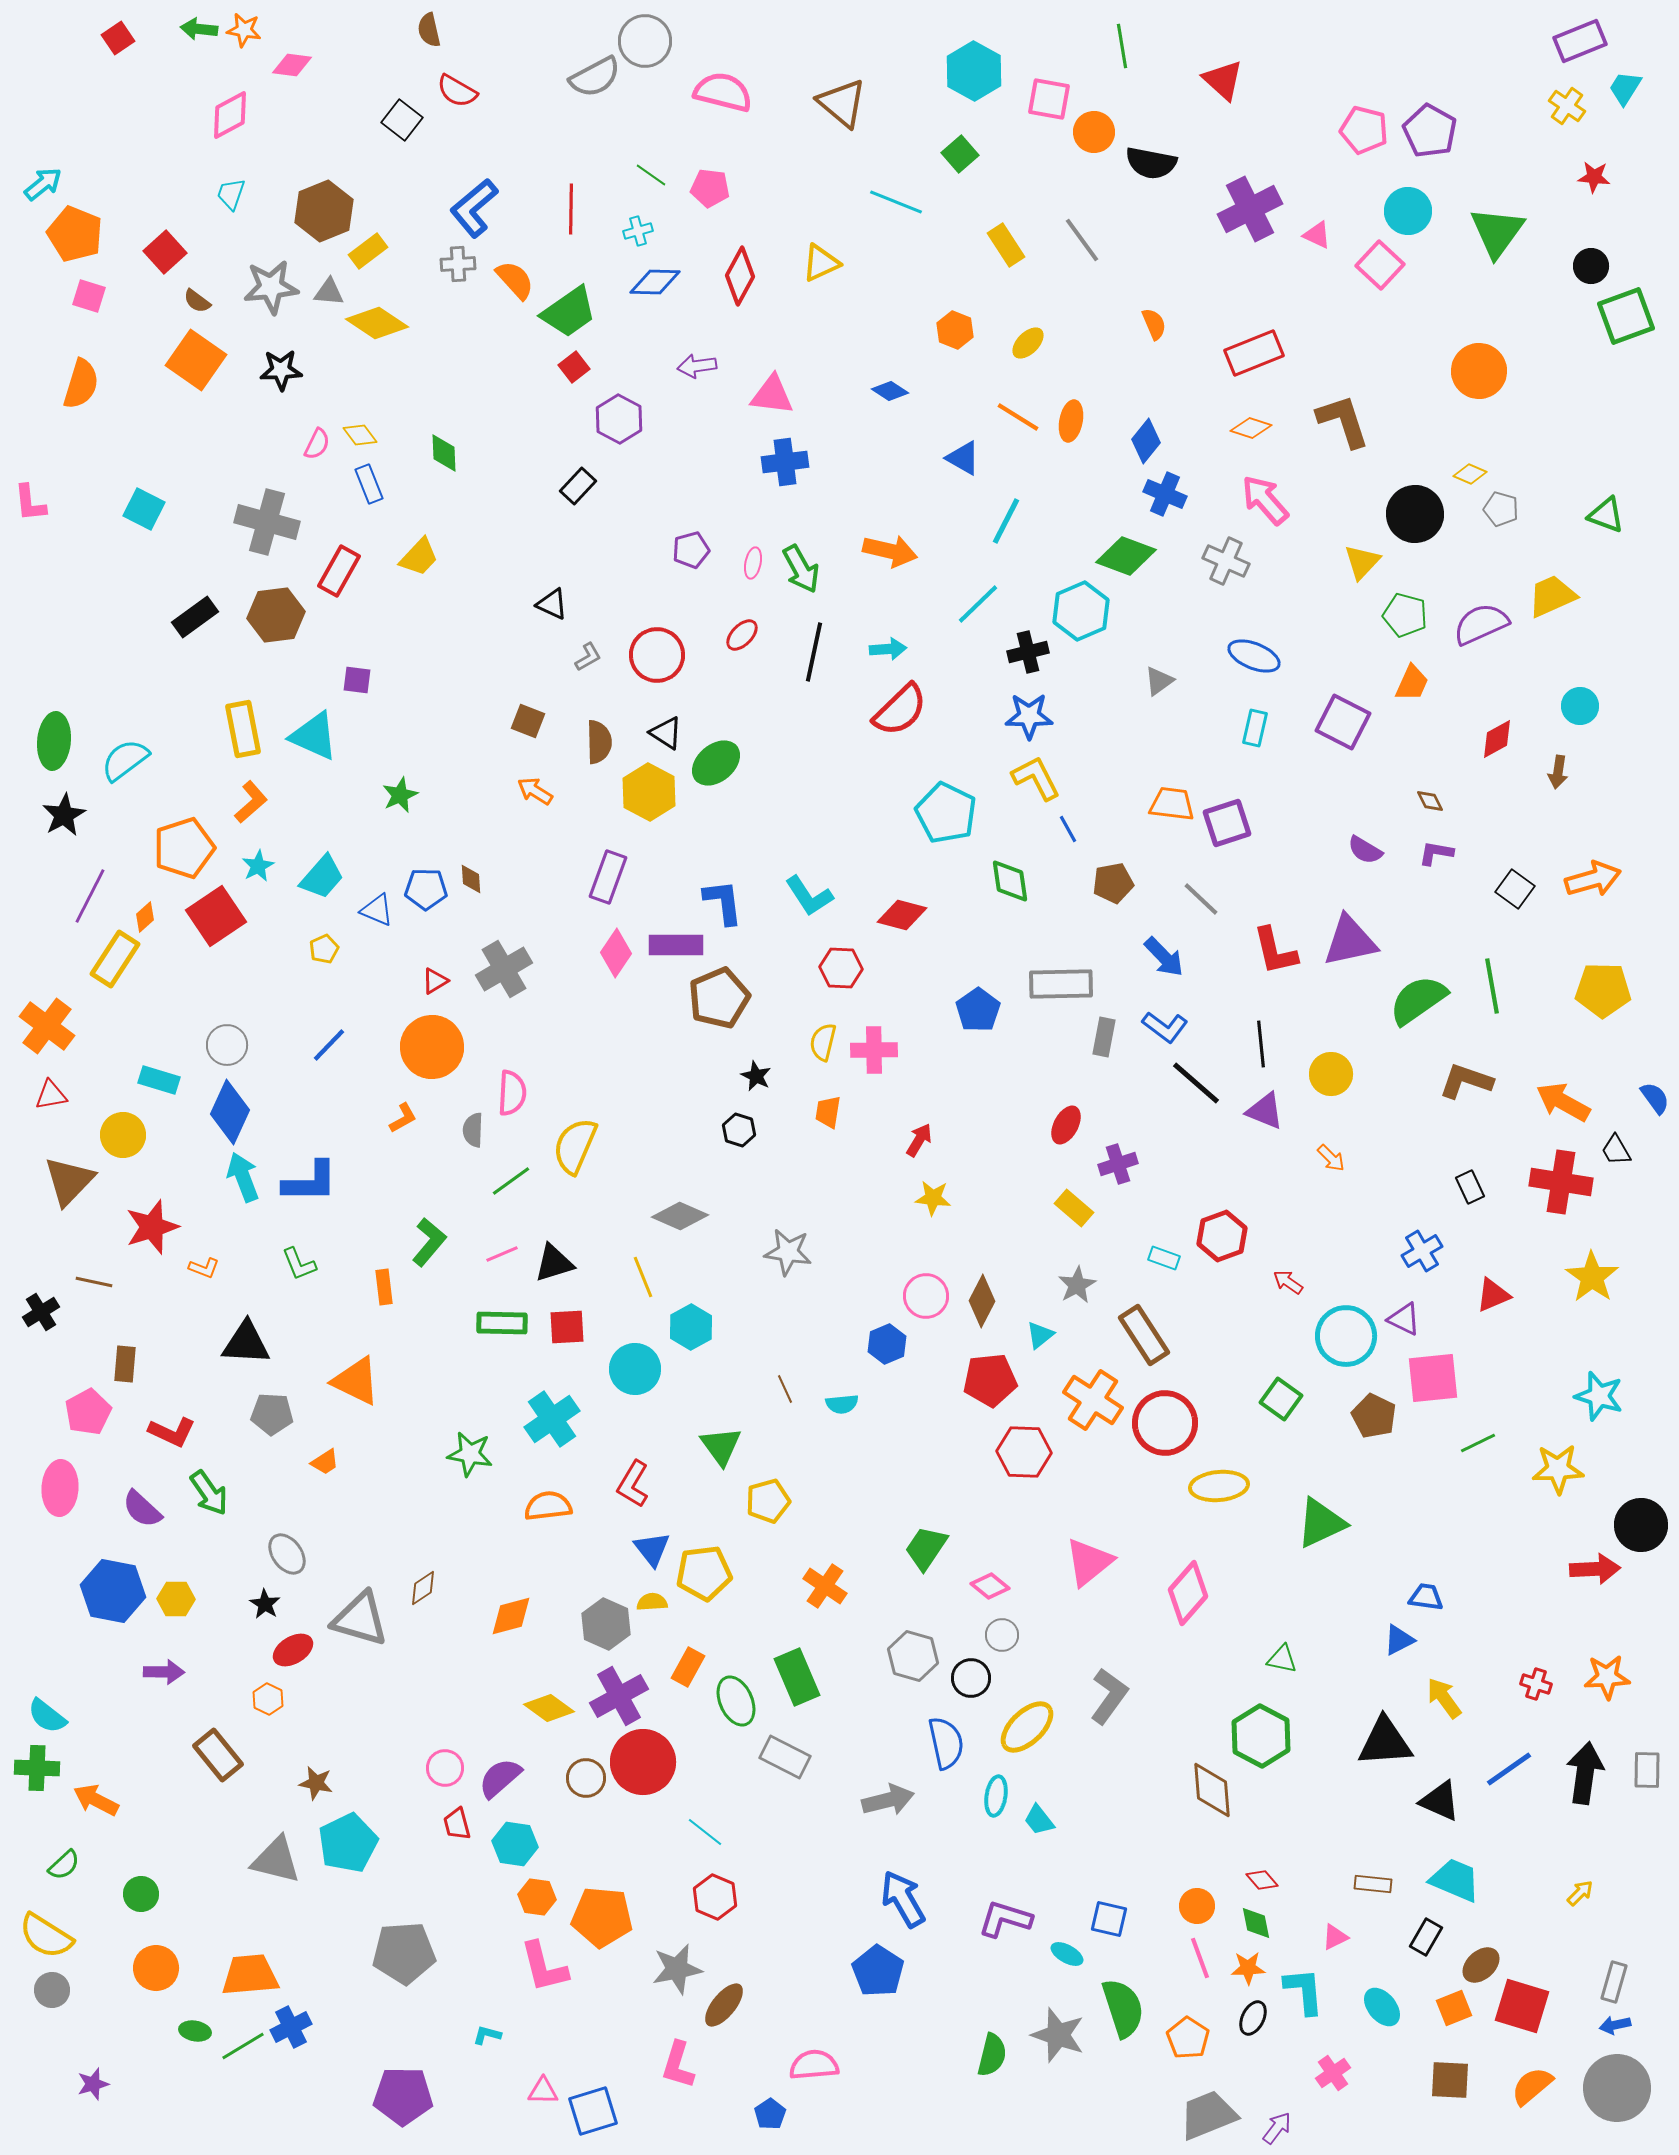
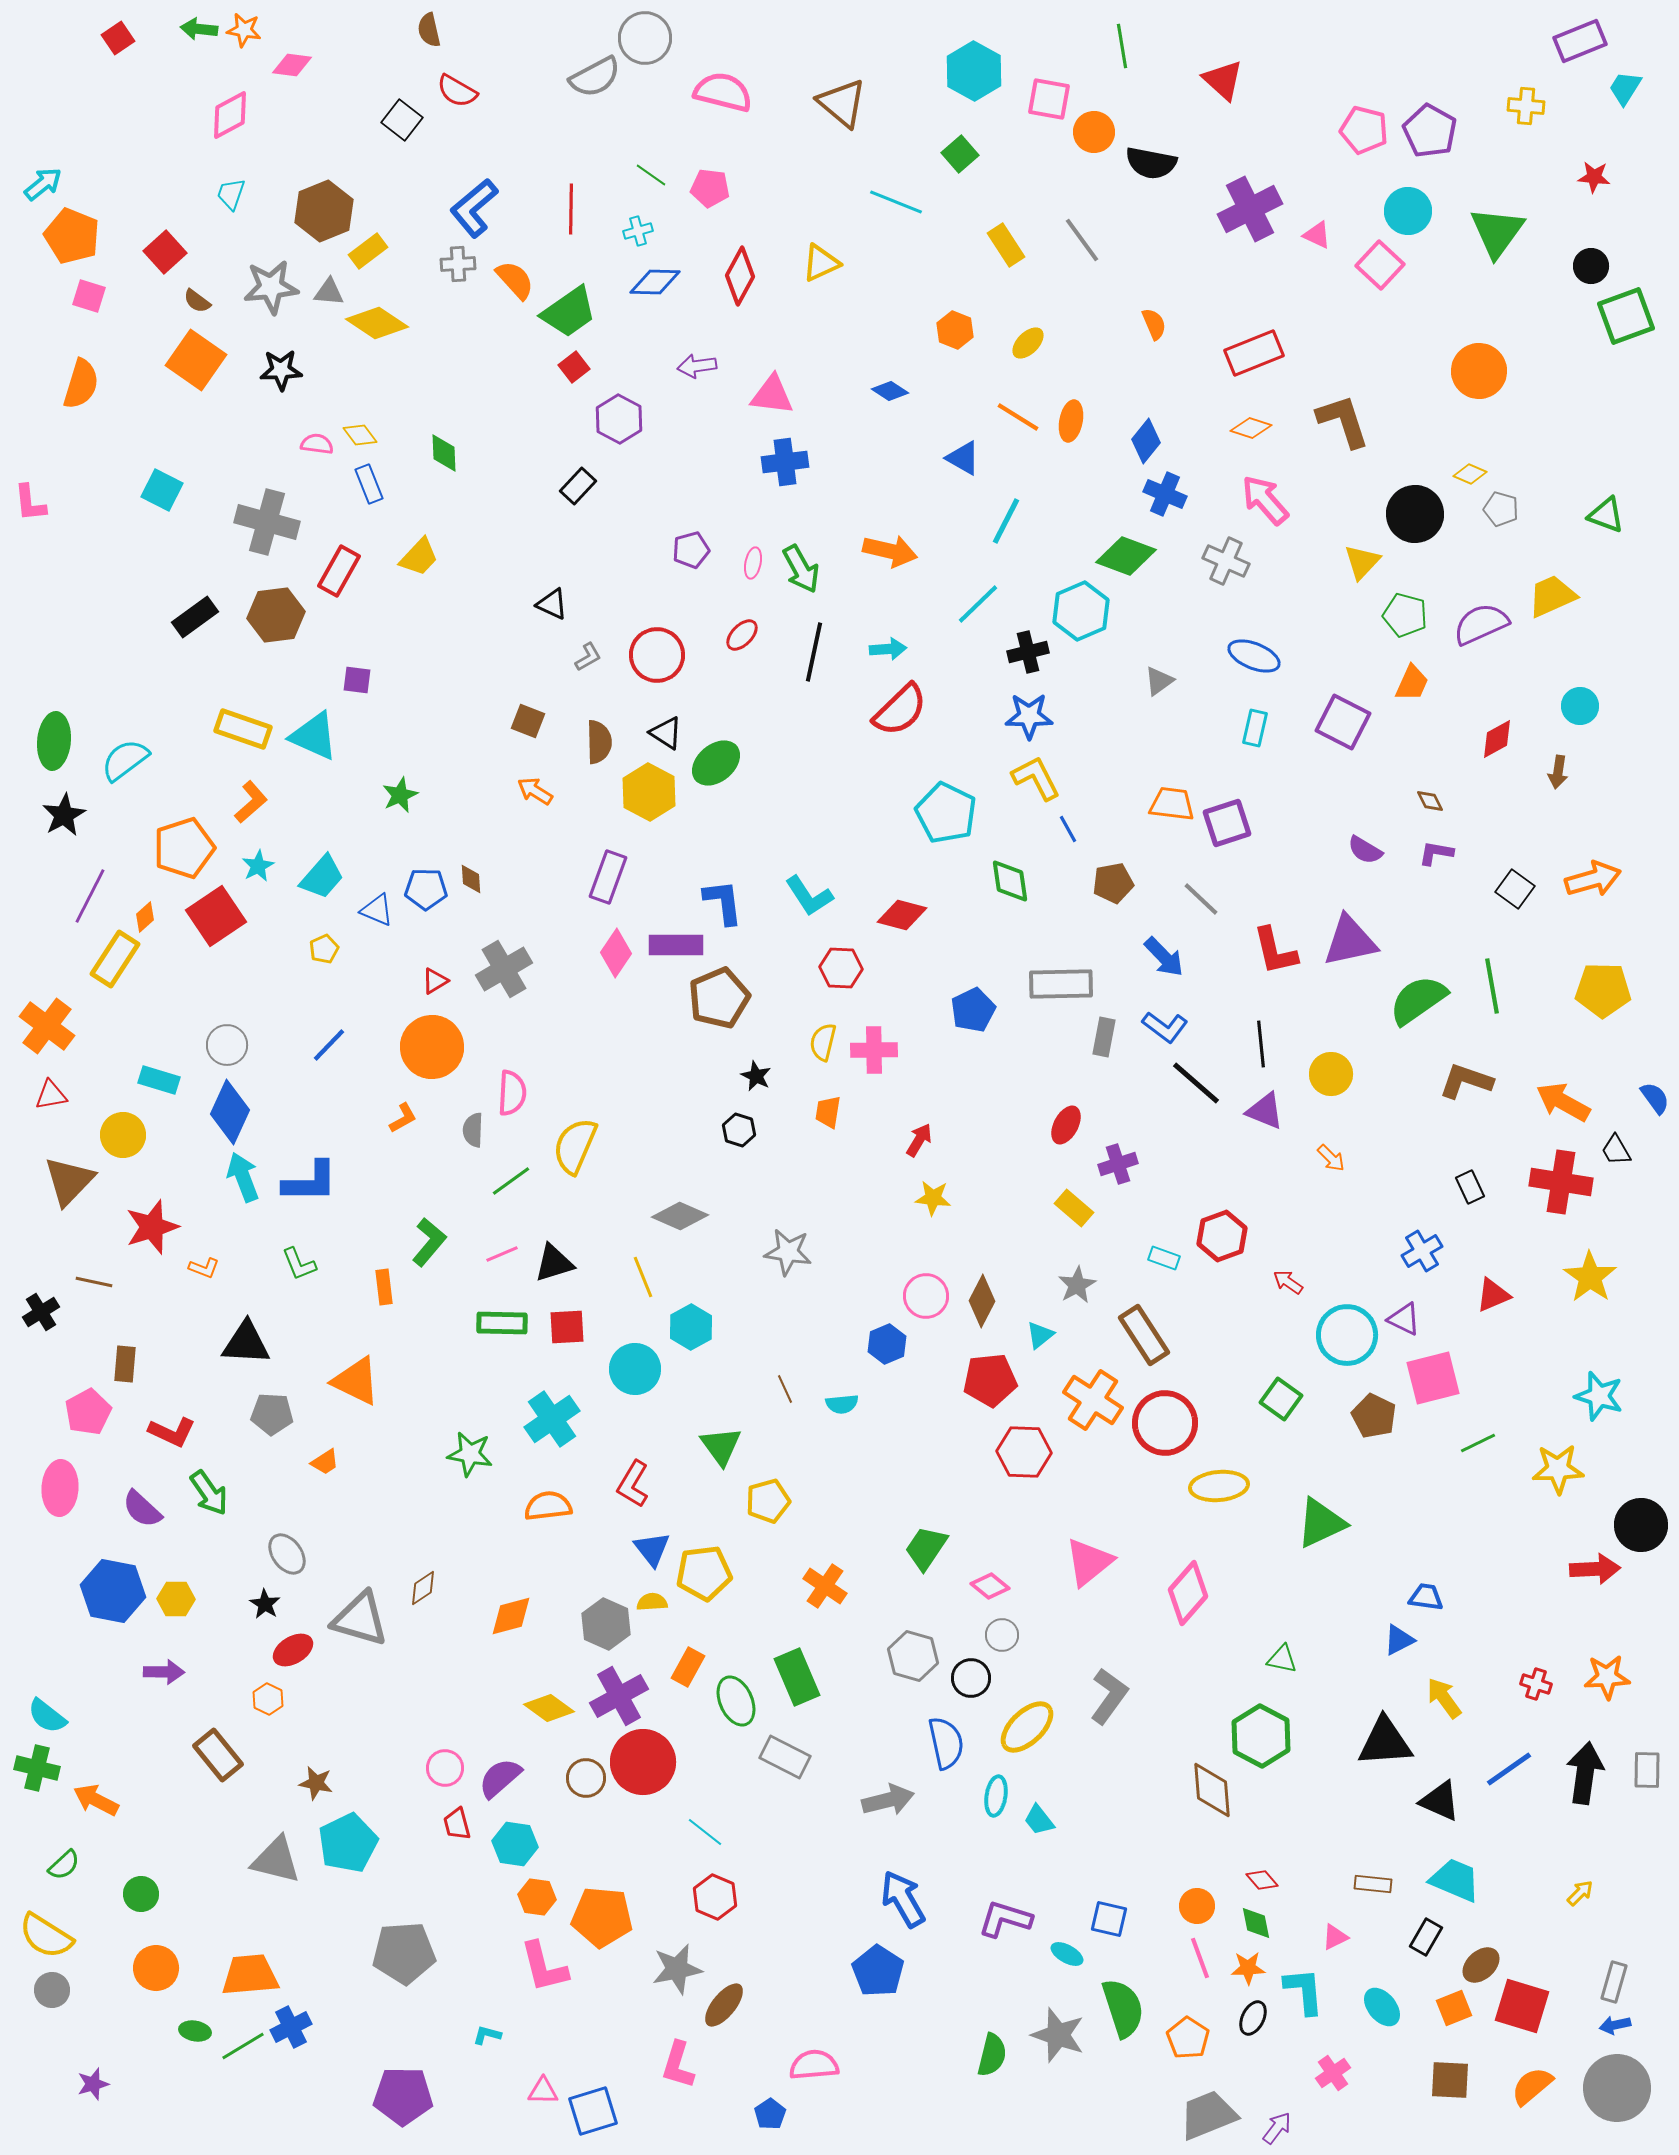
gray circle at (645, 41): moved 3 px up
yellow cross at (1567, 106): moved 41 px left; rotated 30 degrees counterclockwise
orange pentagon at (75, 234): moved 3 px left, 2 px down
pink semicircle at (317, 444): rotated 108 degrees counterclockwise
cyan square at (144, 509): moved 18 px right, 19 px up
yellow rectangle at (243, 729): rotated 60 degrees counterclockwise
blue pentagon at (978, 1010): moved 5 px left; rotated 9 degrees clockwise
yellow star at (1592, 1277): moved 2 px left
cyan circle at (1346, 1336): moved 1 px right, 1 px up
pink square at (1433, 1378): rotated 8 degrees counterclockwise
green cross at (37, 1768): rotated 12 degrees clockwise
